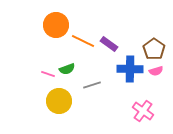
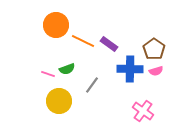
gray line: rotated 36 degrees counterclockwise
